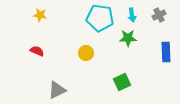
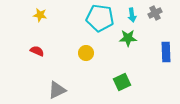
gray cross: moved 4 px left, 2 px up
